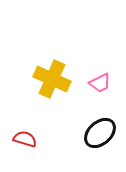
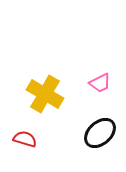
yellow cross: moved 7 px left, 15 px down; rotated 6 degrees clockwise
